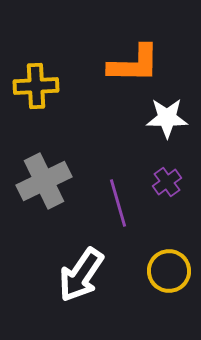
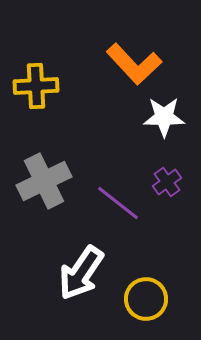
orange L-shape: rotated 46 degrees clockwise
white star: moved 3 px left, 1 px up
purple line: rotated 36 degrees counterclockwise
yellow circle: moved 23 px left, 28 px down
white arrow: moved 2 px up
